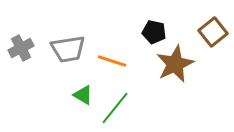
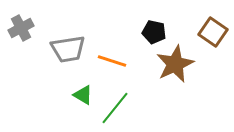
brown square: rotated 16 degrees counterclockwise
gray cross: moved 20 px up
